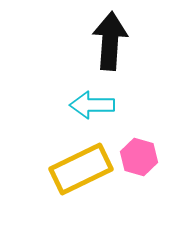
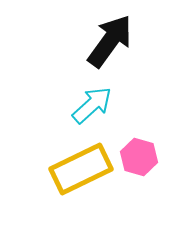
black arrow: rotated 32 degrees clockwise
cyan arrow: rotated 138 degrees clockwise
